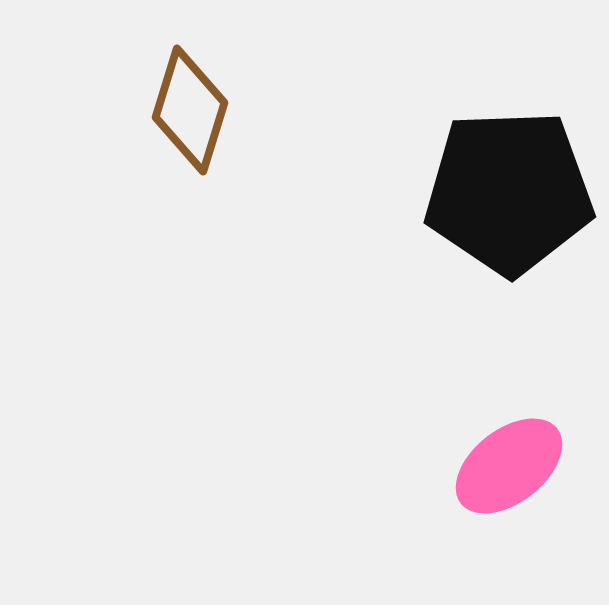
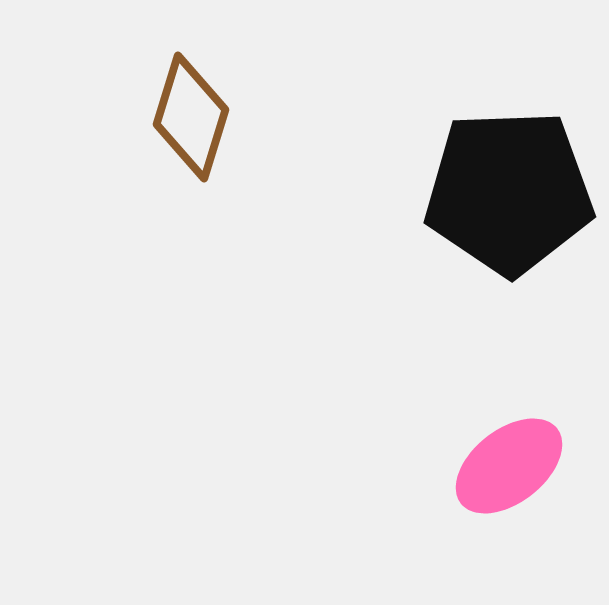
brown diamond: moved 1 px right, 7 px down
